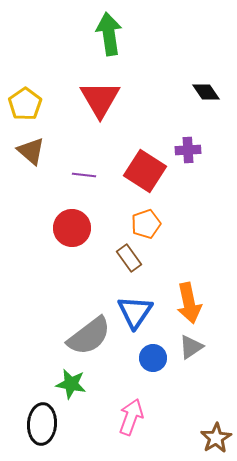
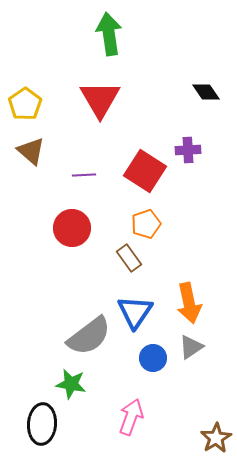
purple line: rotated 10 degrees counterclockwise
